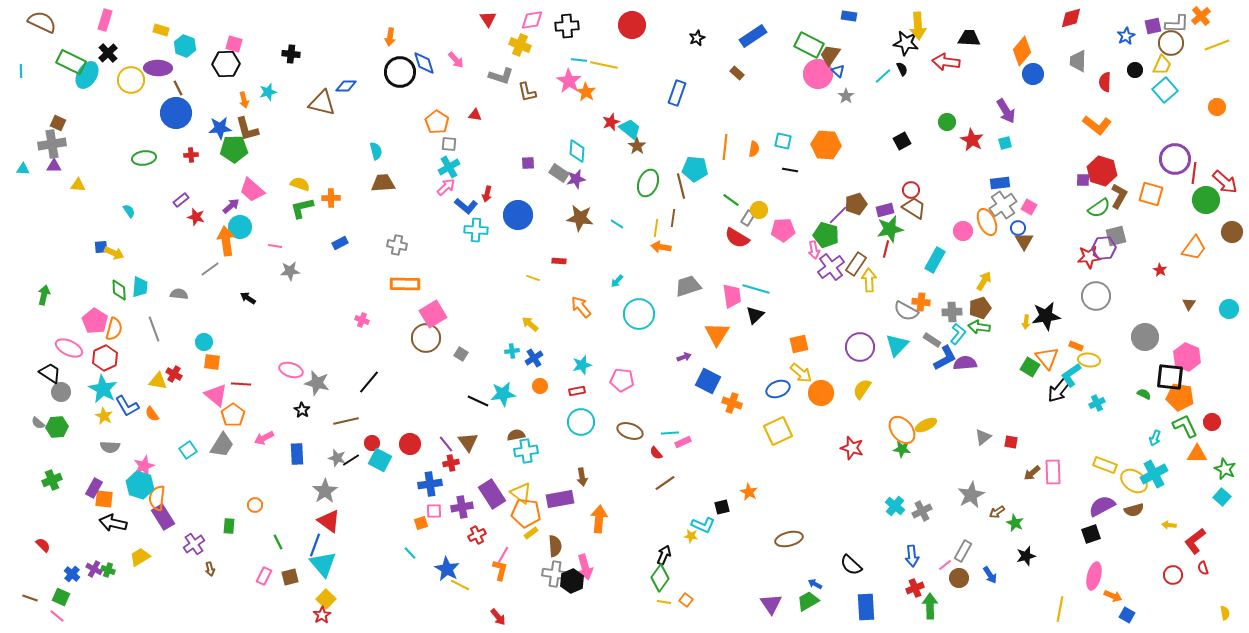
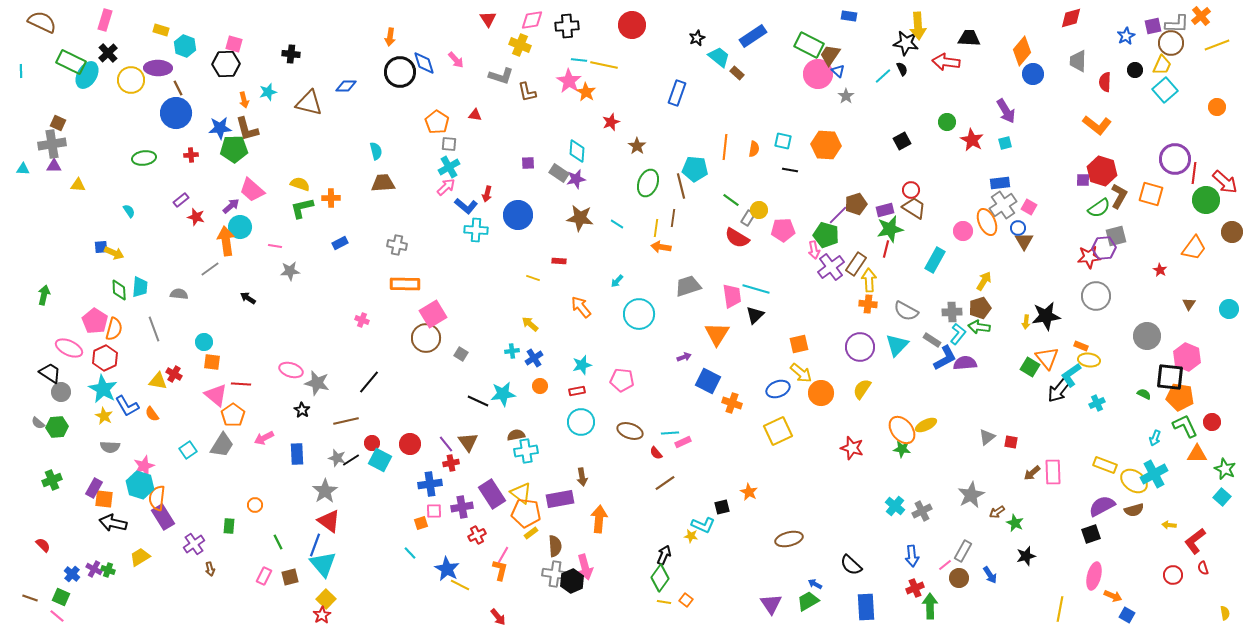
brown triangle at (322, 103): moved 13 px left
cyan trapezoid at (630, 129): moved 89 px right, 72 px up
orange cross at (921, 302): moved 53 px left, 2 px down
gray circle at (1145, 337): moved 2 px right, 1 px up
orange rectangle at (1076, 346): moved 5 px right
gray triangle at (983, 437): moved 4 px right
